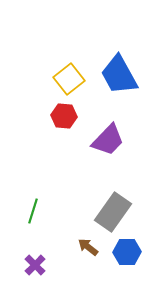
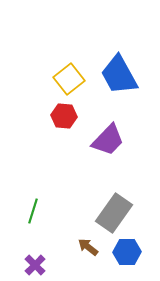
gray rectangle: moved 1 px right, 1 px down
